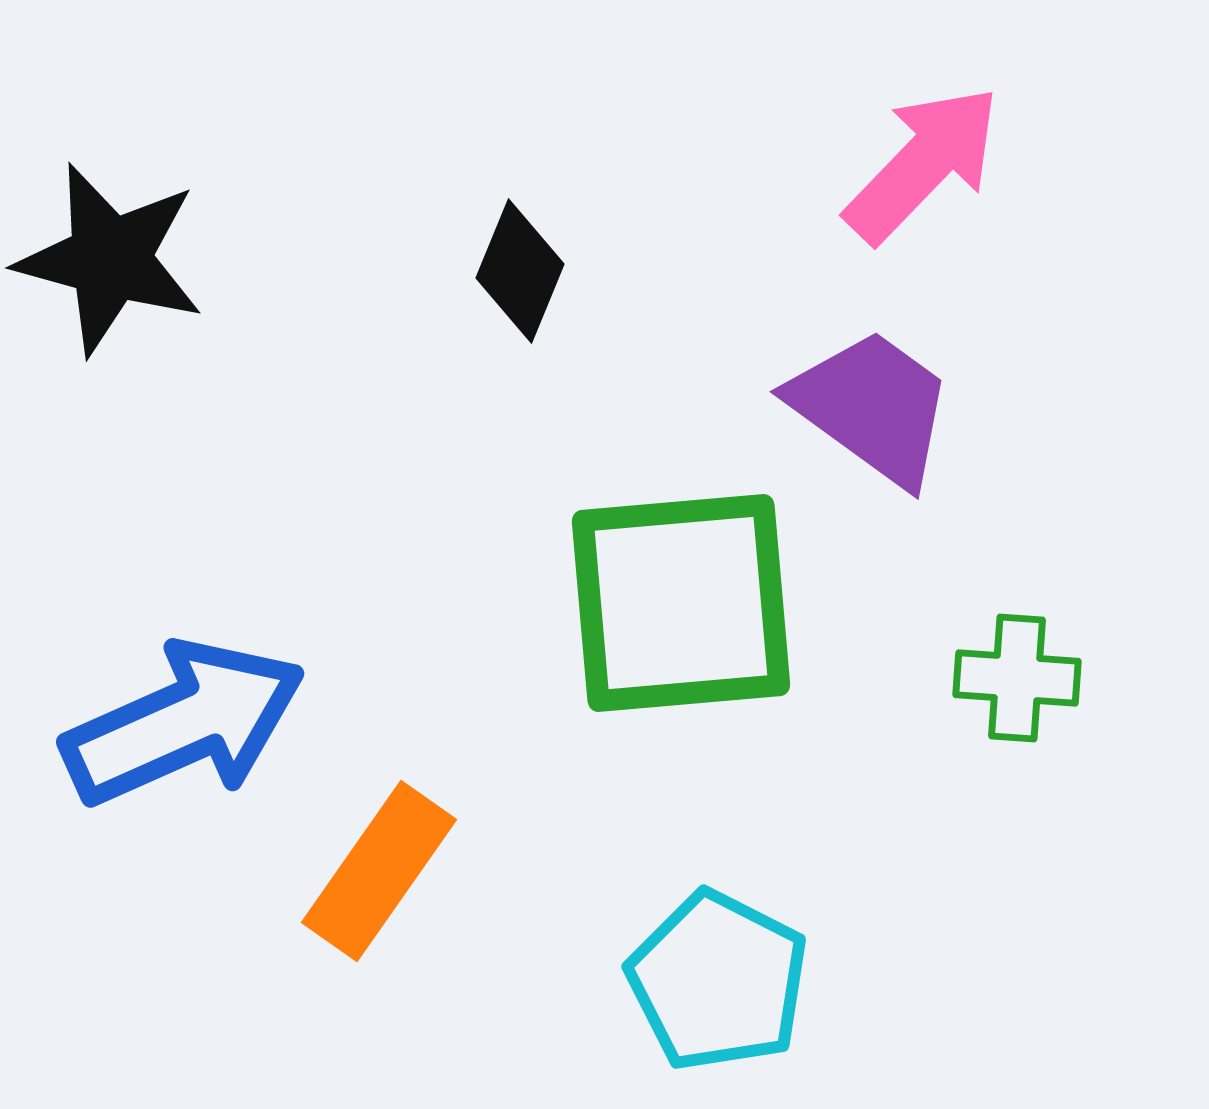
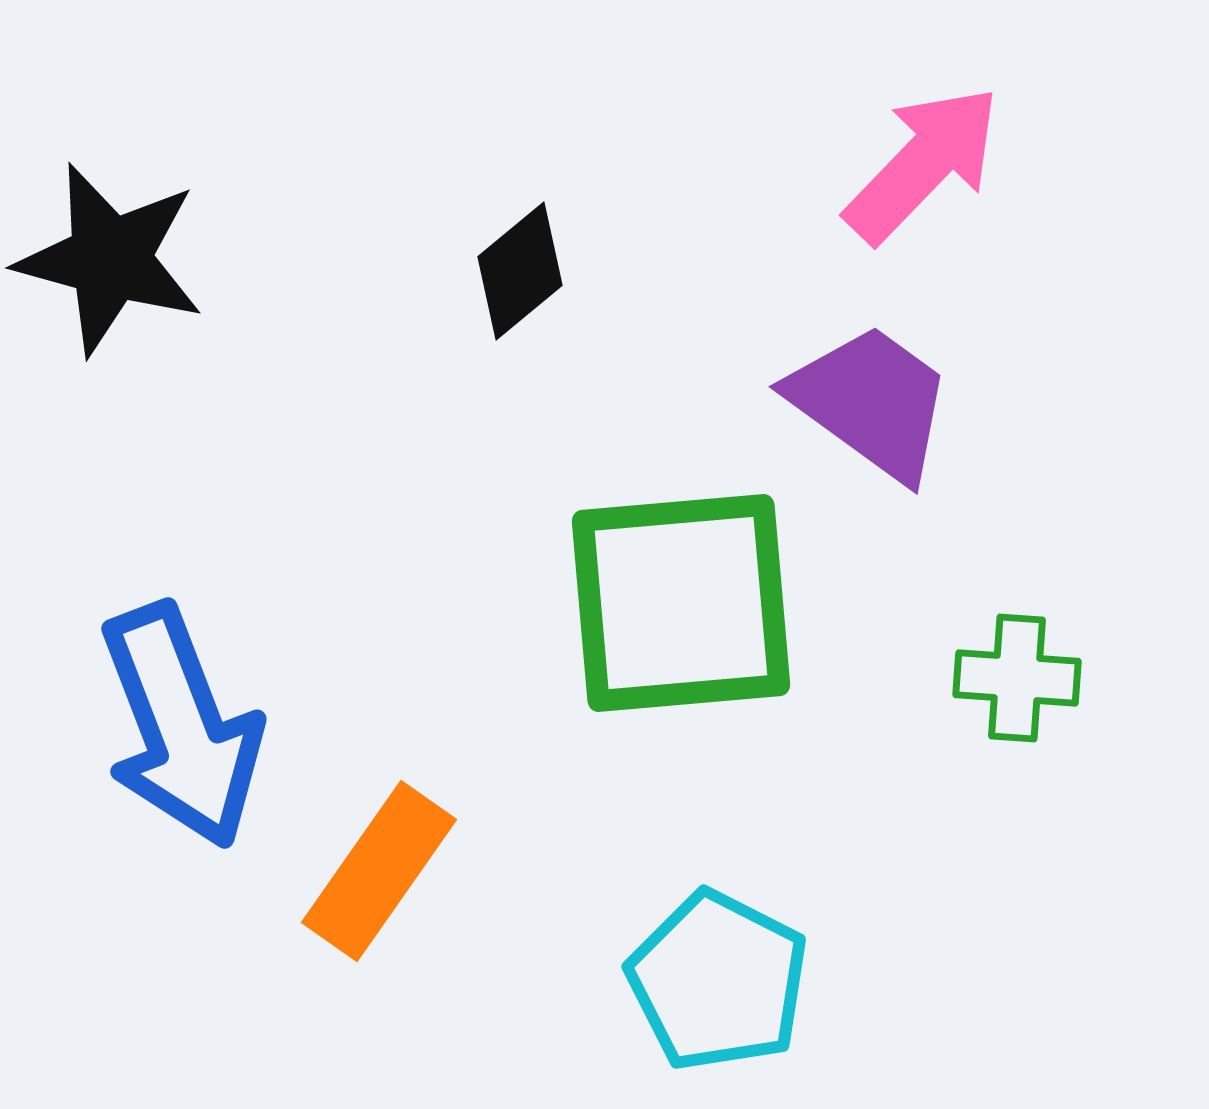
black diamond: rotated 28 degrees clockwise
purple trapezoid: moved 1 px left, 5 px up
blue arrow: moved 3 px left, 3 px down; rotated 93 degrees clockwise
